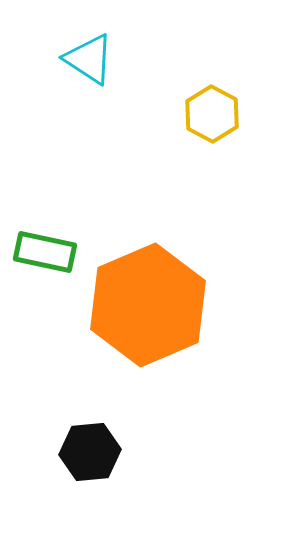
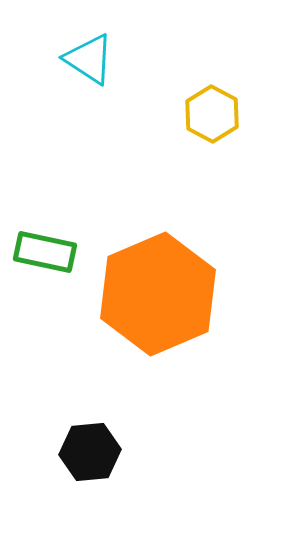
orange hexagon: moved 10 px right, 11 px up
